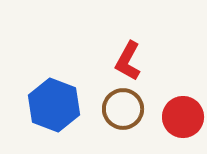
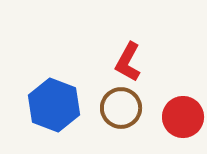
red L-shape: moved 1 px down
brown circle: moved 2 px left, 1 px up
